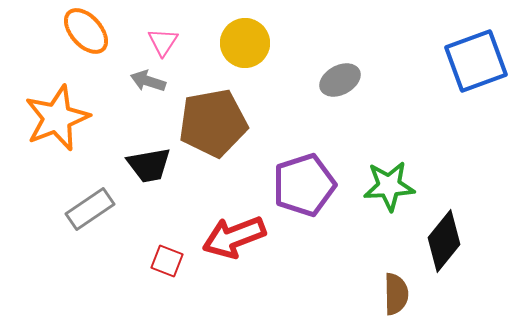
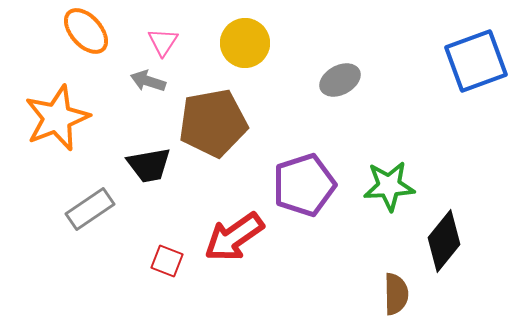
red arrow: rotated 14 degrees counterclockwise
